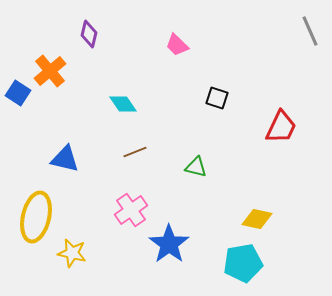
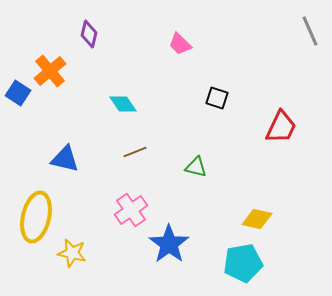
pink trapezoid: moved 3 px right, 1 px up
